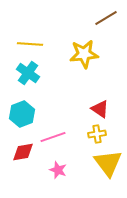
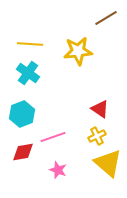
yellow star: moved 6 px left, 3 px up
yellow cross: moved 2 px down; rotated 18 degrees counterclockwise
yellow triangle: rotated 12 degrees counterclockwise
